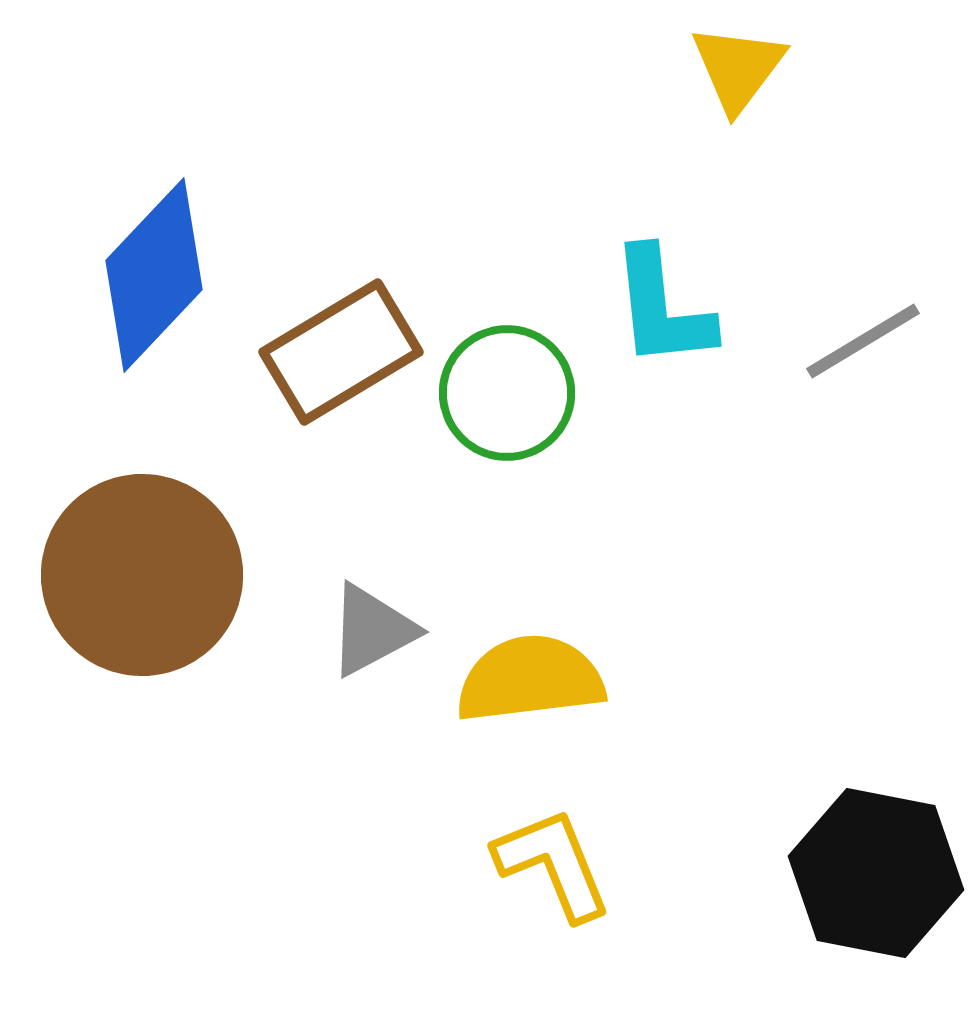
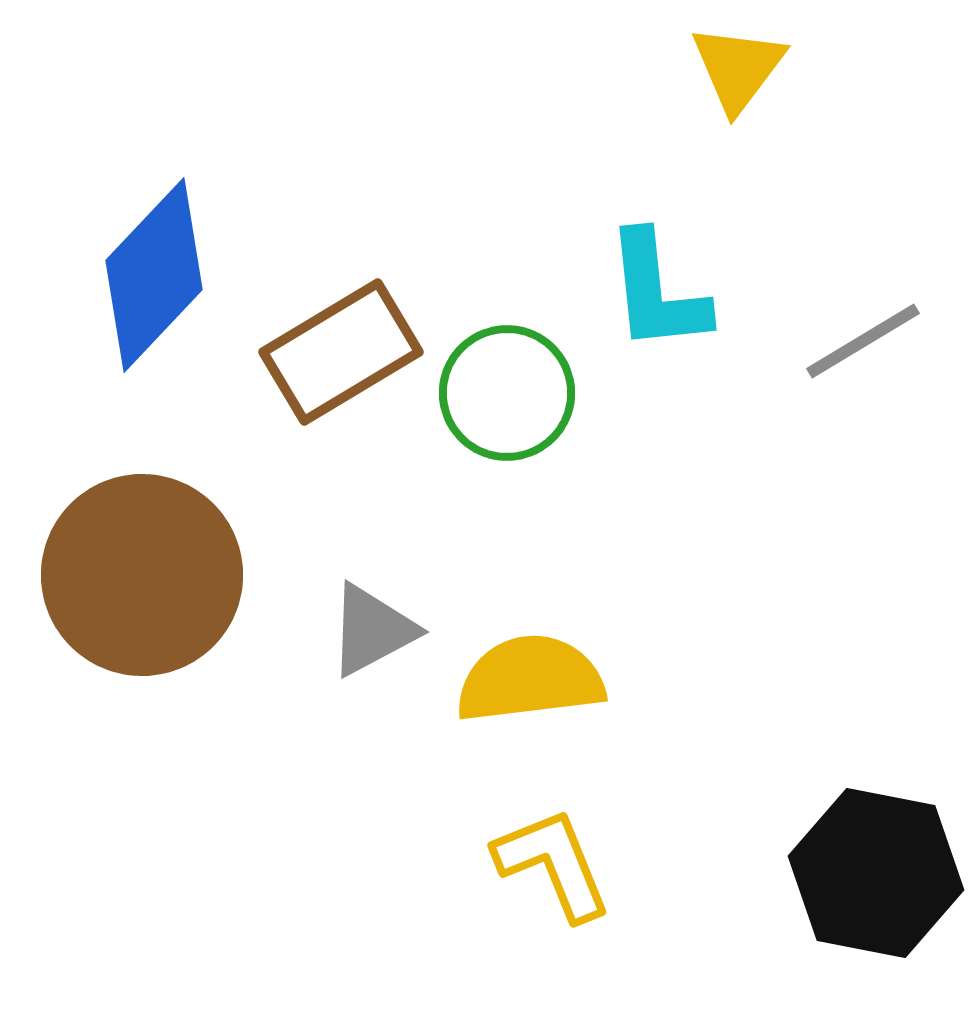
cyan L-shape: moved 5 px left, 16 px up
